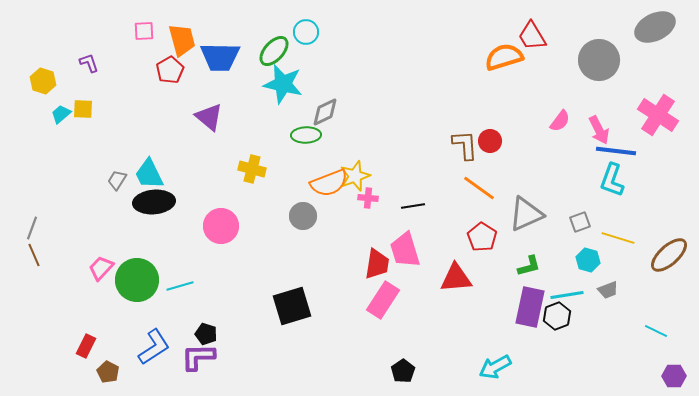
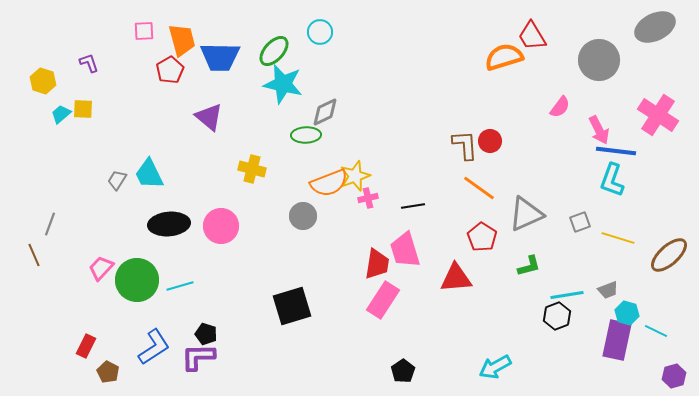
cyan circle at (306, 32): moved 14 px right
pink semicircle at (560, 121): moved 14 px up
pink cross at (368, 198): rotated 18 degrees counterclockwise
black ellipse at (154, 202): moved 15 px right, 22 px down
gray line at (32, 228): moved 18 px right, 4 px up
cyan hexagon at (588, 260): moved 39 px right, 53 px down
purple rectangle at (530, 307): moved 87 px right, 33 px down
purple hexagon at (674, 376): rotated 15 degrees counterclockwise
